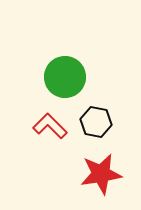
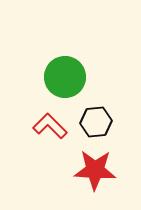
black hexagon: rotated 16 degrees counterclockwise
red star: moved 6 px left, 4 px up; rotated 12 degrees clockwise
